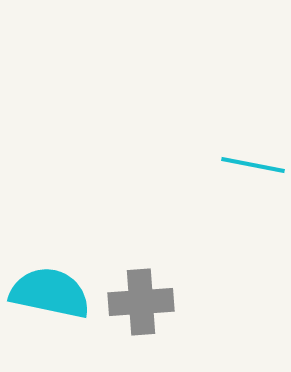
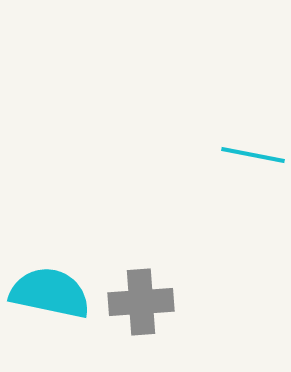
cyan line: moved 10 px up
